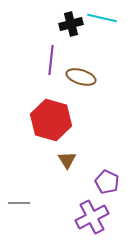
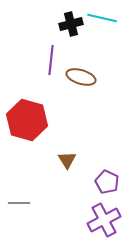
red hexagon: moved 24 px left
purple cross: moved 12 px right, 3 px down
